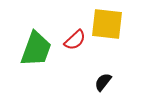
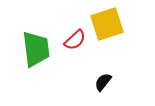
yellow square: rotated 24 degrees counterclockwise
green trapezoid: rotated 27 degrees counterclockwise
